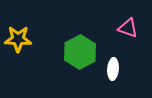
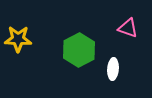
green hexagon: moved 1 px left, 2 px up
